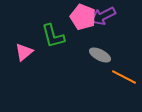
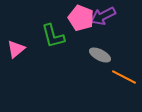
pink pentagon: moved 2 px left, 1 px down
pink triangle: moved 8 px left, 3 px up
